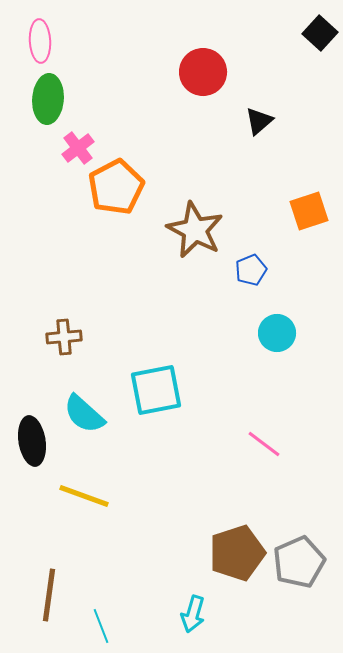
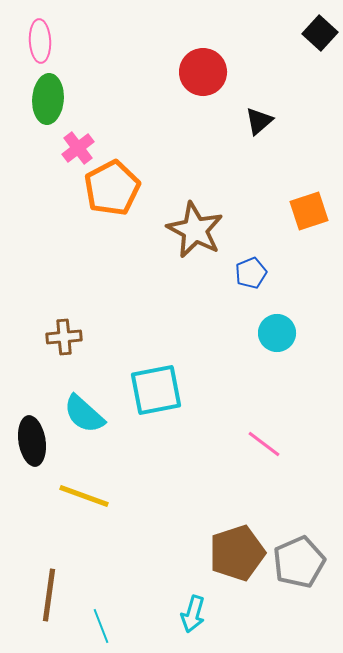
orange pentagon: moved 4 px left, 1 px down
blue pentagon: moved 3 px down
